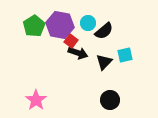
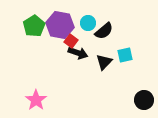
black circle: moved 34 px right
